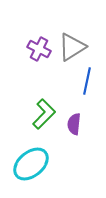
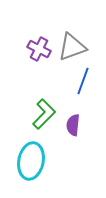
gray triangle: rotated 12 degrees clockwise
blue line: moved 4 px left; rotated 8 degrees clockwise
purple semicircle: moved 1 px left, 1 px down
cyan ellipse: moved 3 px up; rotated 39 degrees counterclockwise
